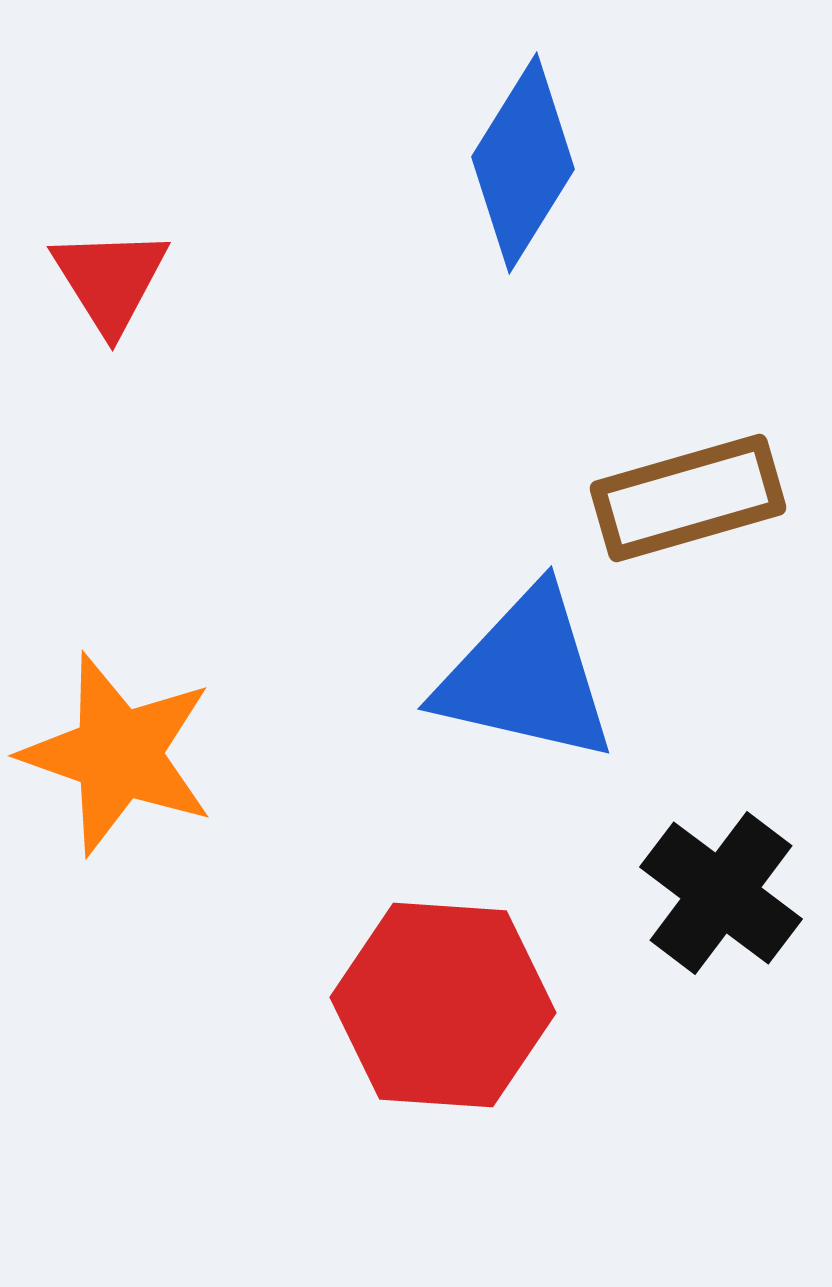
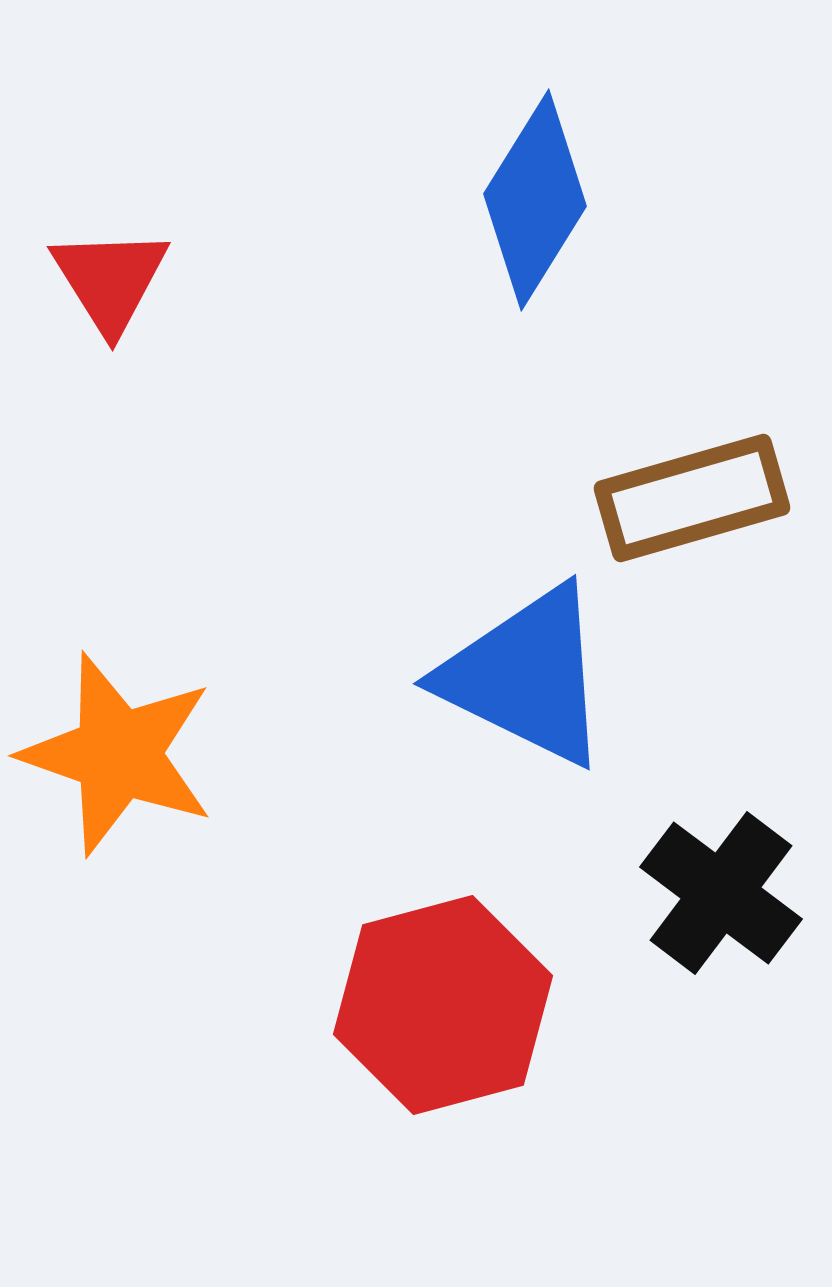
blue diamond: moved 12 px right, 37 px down
brown rectangle: moved 4 px right
blue triangle: rotated 13 degrees clockwise
red hexagon: rotated 19 degrees counterclockwise
